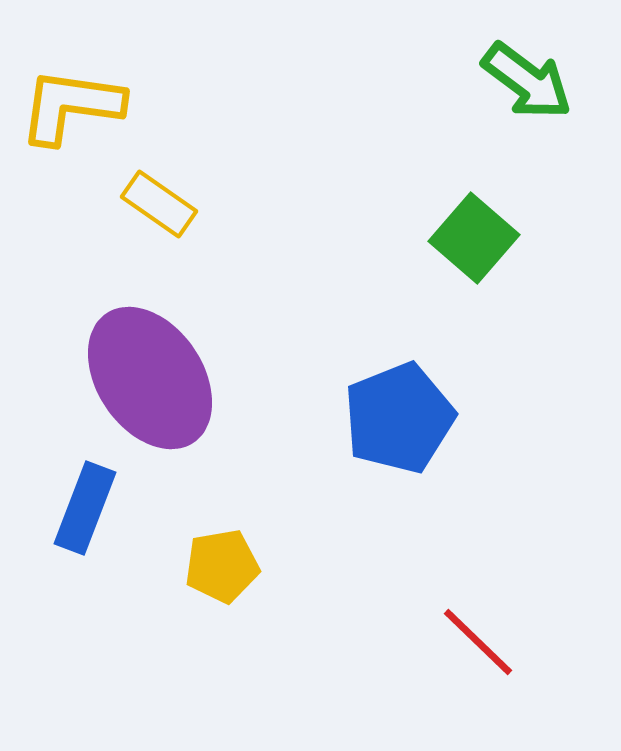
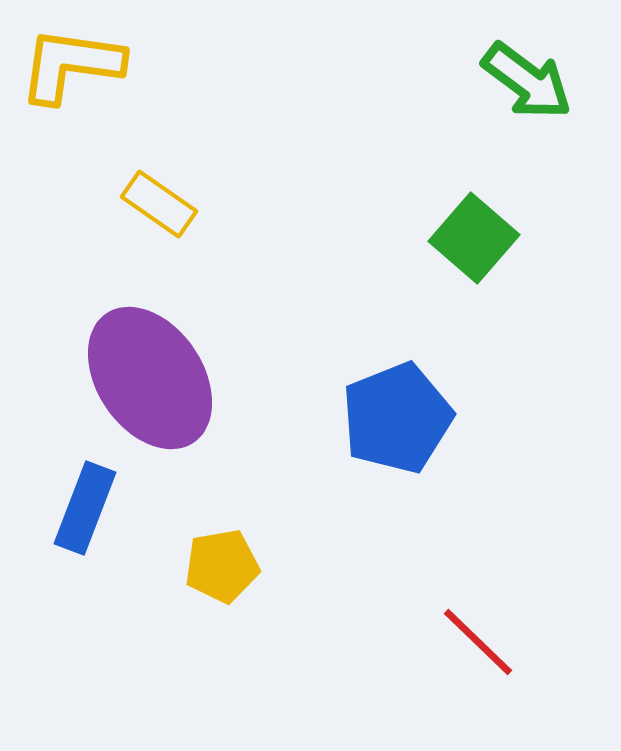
yellow L-shape: moved 41 px up
blue pentagon: moved 2 px left
